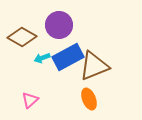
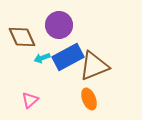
brown diamond: rotated 36 degrees clockwise
